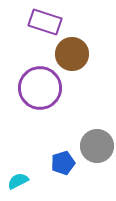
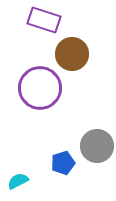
purple rectangle: moved 1 px left, 2 px up
